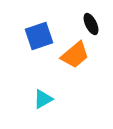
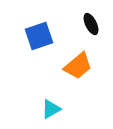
orange trapezoid: moved 3 px right, 11 px down
cyan triangle: moved 8 px right, 10 px down
